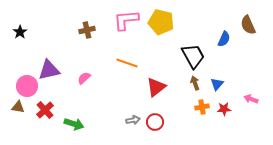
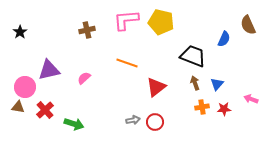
black trapezoid: rotated 40 degrees counterclockwise
pink circle: moved 2 px left, 1 px down
